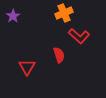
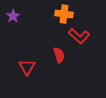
orange cross: moved 1 px down; rotated 30 degrees clockwise
